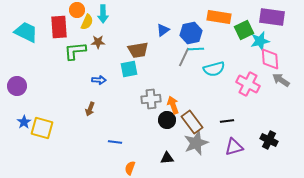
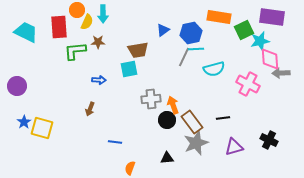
gray arrow: moved 7 px up; rotated 36 degrees counterclockwise
black line: moved 4 px left, 3 px up
